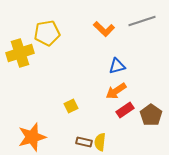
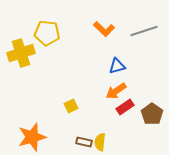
gray line: moved 2 px right, 10 px down
yellow pentagon: rotated 15 degrees clockwise
yellow cross: moved 1 px right
red rectangle: moved 3 px up
brown pentagon: moved 1 px right, 1 px up
